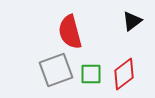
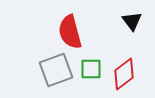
black triangle: rotated 30 degrees counterclockwise
green square: moved 5 px up
